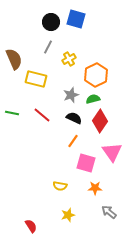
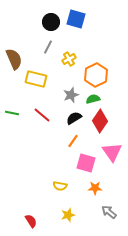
black semicircle: rotated 56 degrees counterclockwise
red semicircle: moved 5 px up
